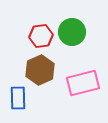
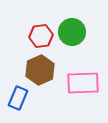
pink rectangle: rotated 12 degrees clockwise
blue rectangle: rotated 25 degrees clockwise
